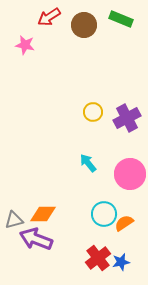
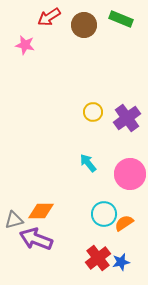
purple cross: rotated 8 degrees counterclockwise
orange diamond: moved 2 px left, 3 px up
